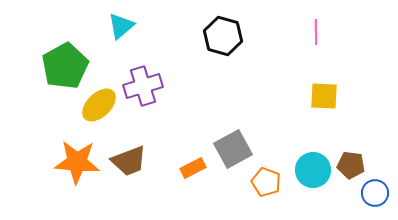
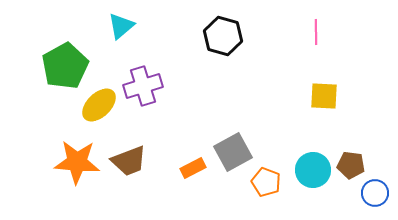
gray square: moved 3 px down
